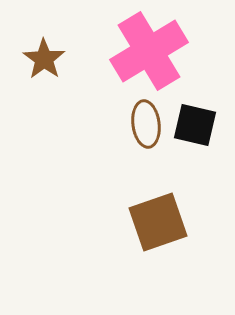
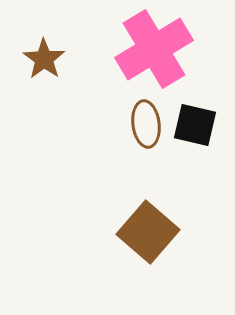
pink cross: moved 5 px right, 2 px up
brown square: moved 10 px left, 10 px down; rotated 30 degrees counterclockwise
